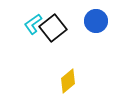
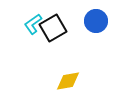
black square: rotated 8 degrees clockwise
yellow diamond: rotated 30 degrees clockwise
